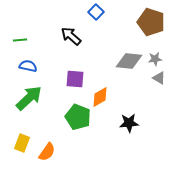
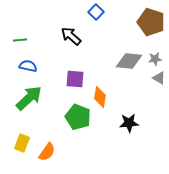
orange diamond: rotated 50 degrees counterclockwise
